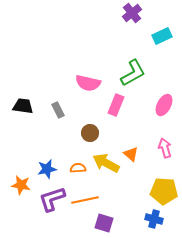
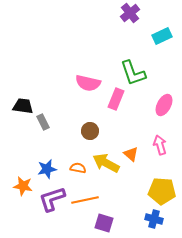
purple cross: moved 2 px left
green L-shape: rotated 100 degrees clockwise
pink rectangle: moved 6 px up
gray rectangle: moved 15 px left, 12 px down
brown circle: moved 2 px up
pink arrow: moved 5 px left, 3 px up
orange semicircle: rotated 14 degrees clockwise
orange star: moved 2 px right, 1 px down
yellow pentagon: moved 2 px left
